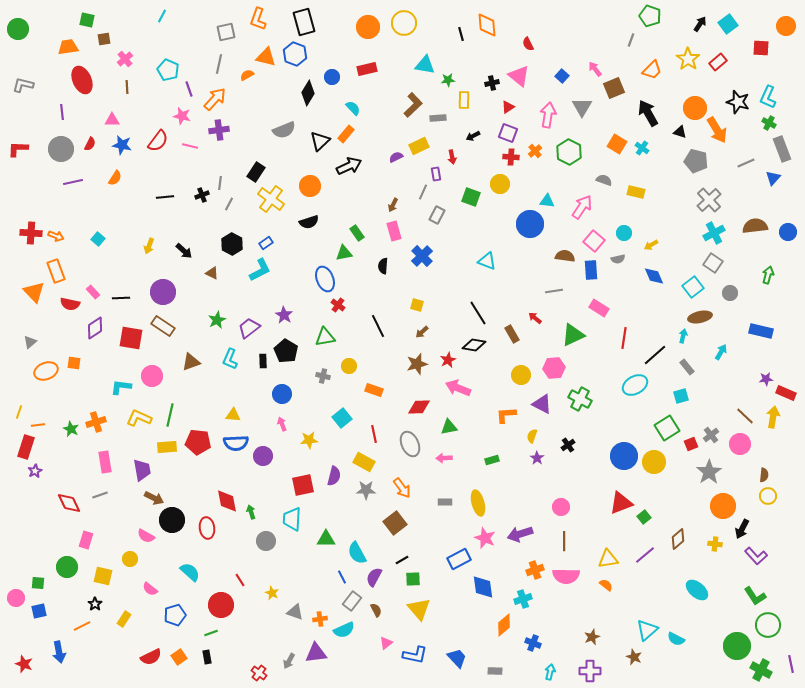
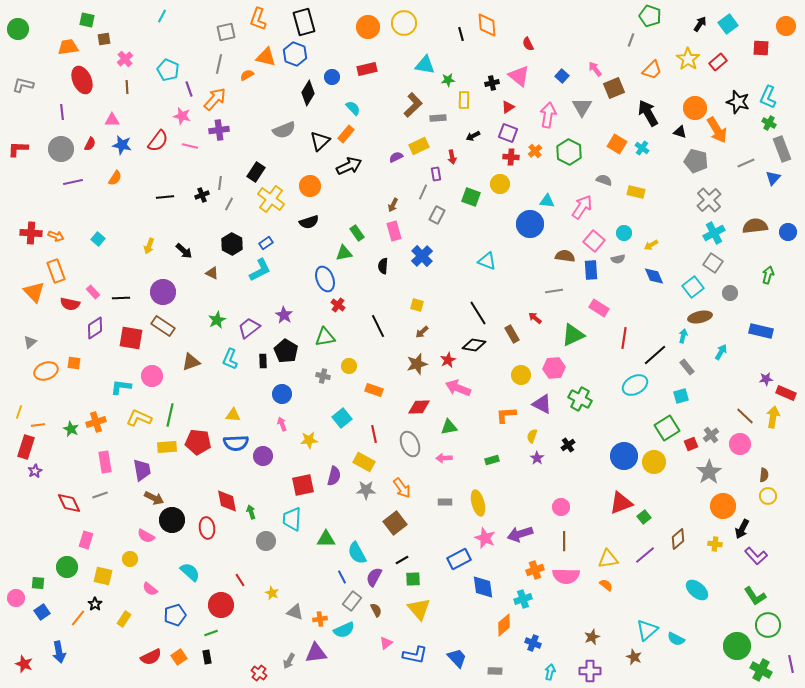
blue square at (39, 611): moved 3 px right, 1 px down; rotated 21 degrees counterclockwise
orange line at (82, 626): moved 4 px left, 8 px up; rotated 24 degrees counterclockwise
